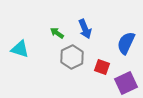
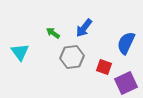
blue arrow: moved 1 px left, 1 px up; rotated 60 degrees clockwise
green arrow: moved 4 px left
cyan triangle: moved 3 px down; rotated 36 degrees clockwise
gray hexagon: rotated 20 degrees clockwise
red square: moved 2 px right
